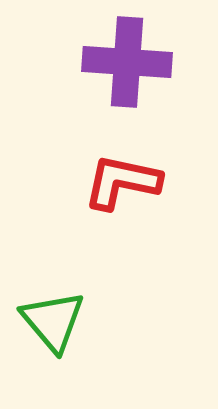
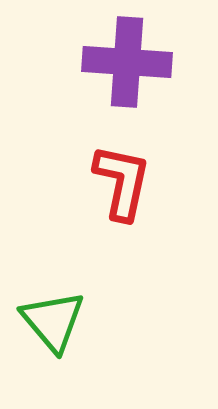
red L-shape: rotated 90 degrees clockwise
